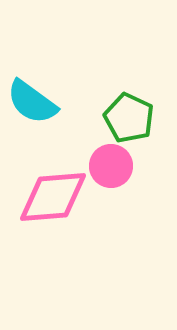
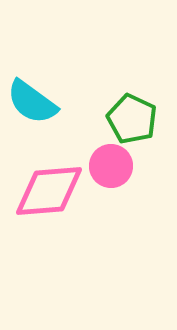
green pentagon: moved 3 px right, 1 px down
pink diamond: moved 4 px left, 6 px up
